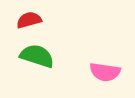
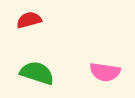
green semicircle: moved 17 px down
